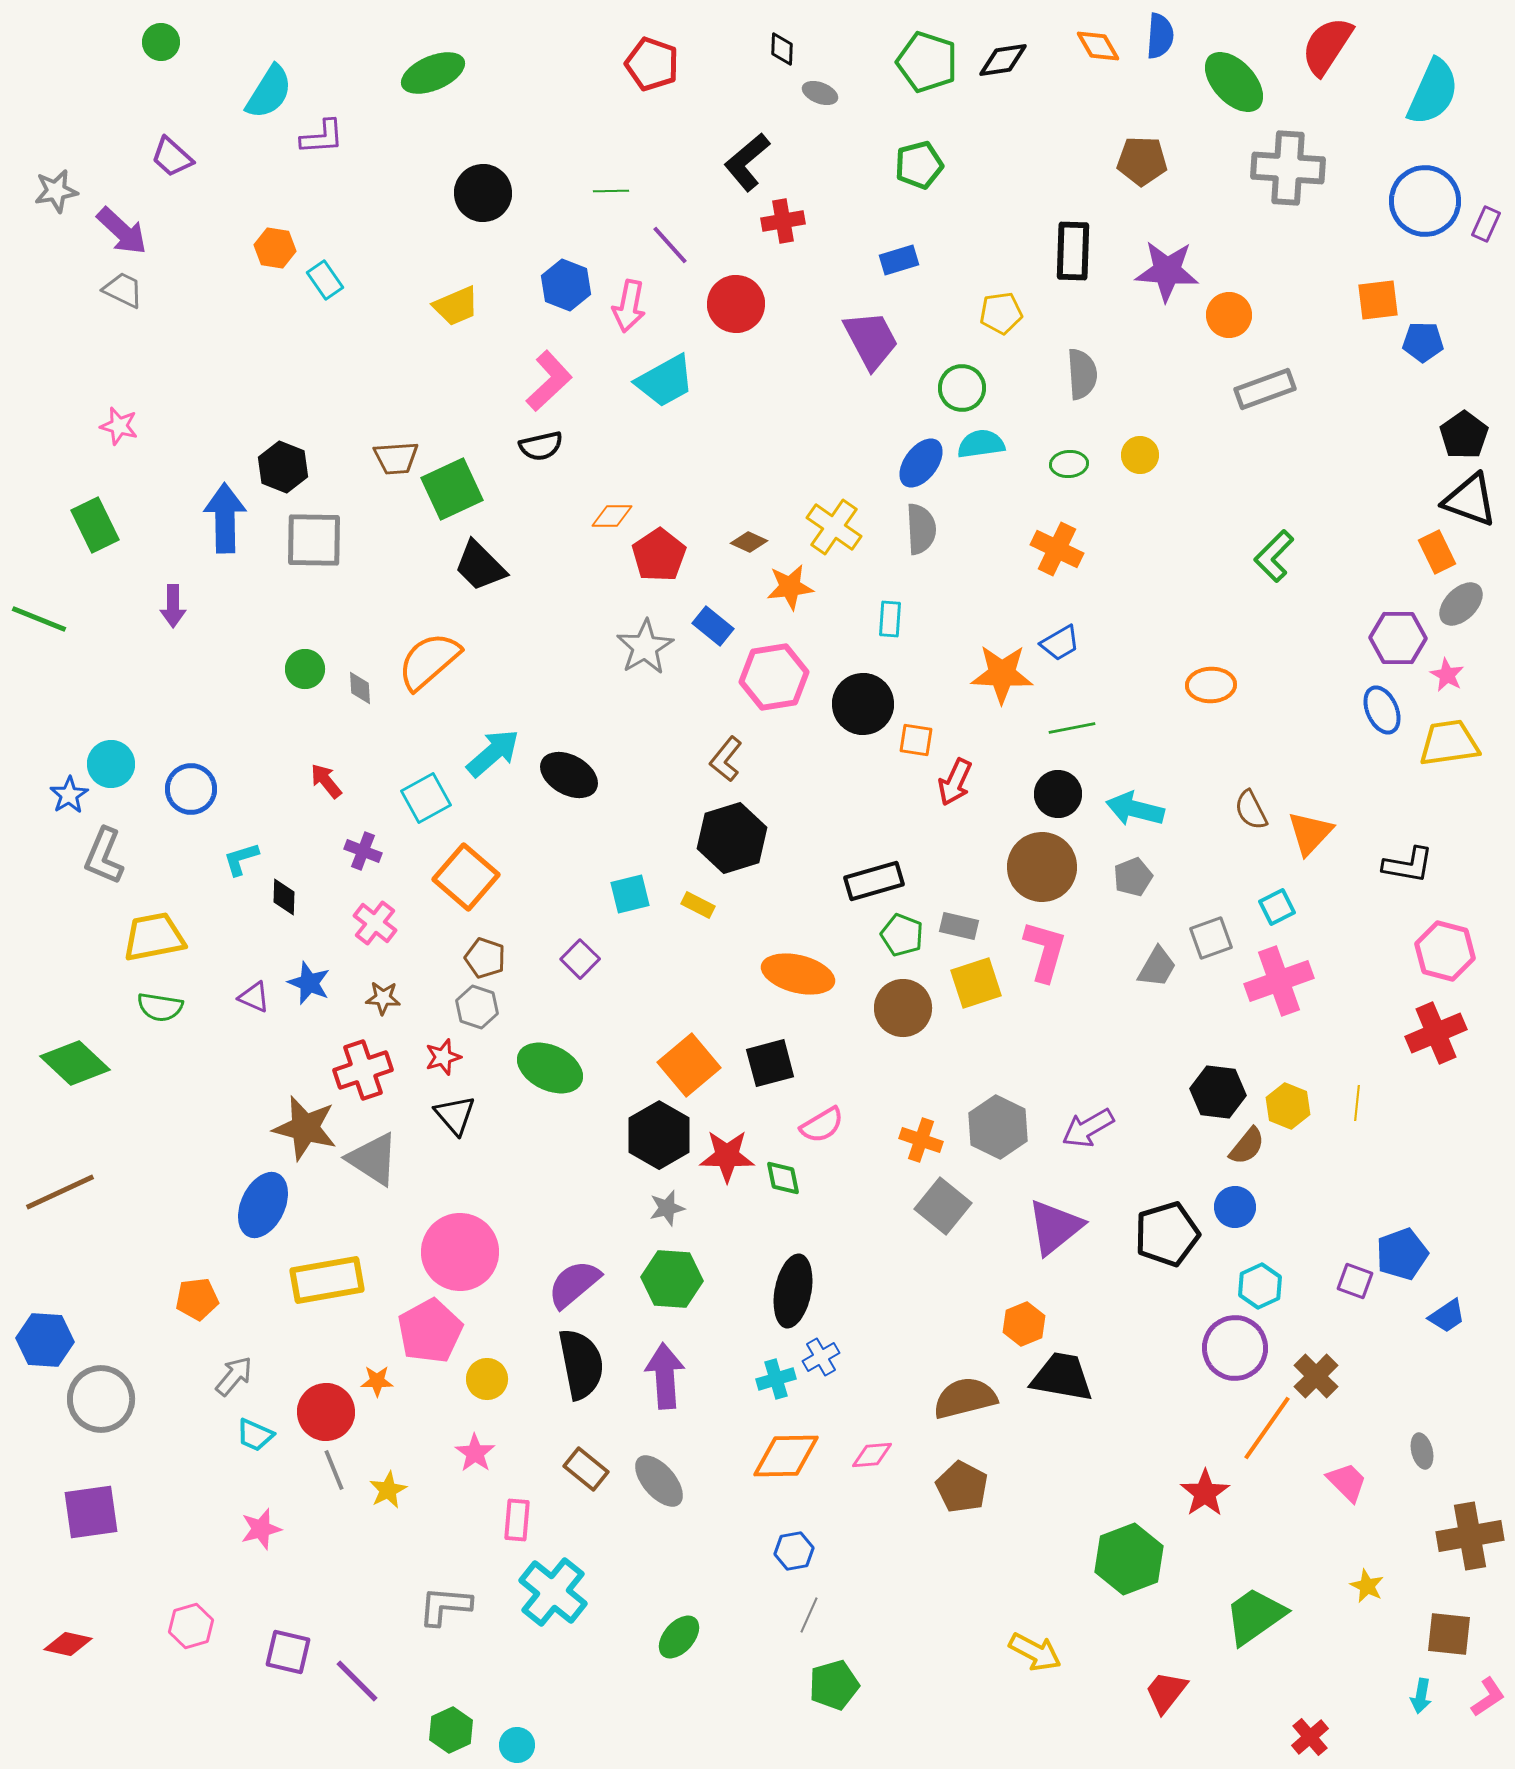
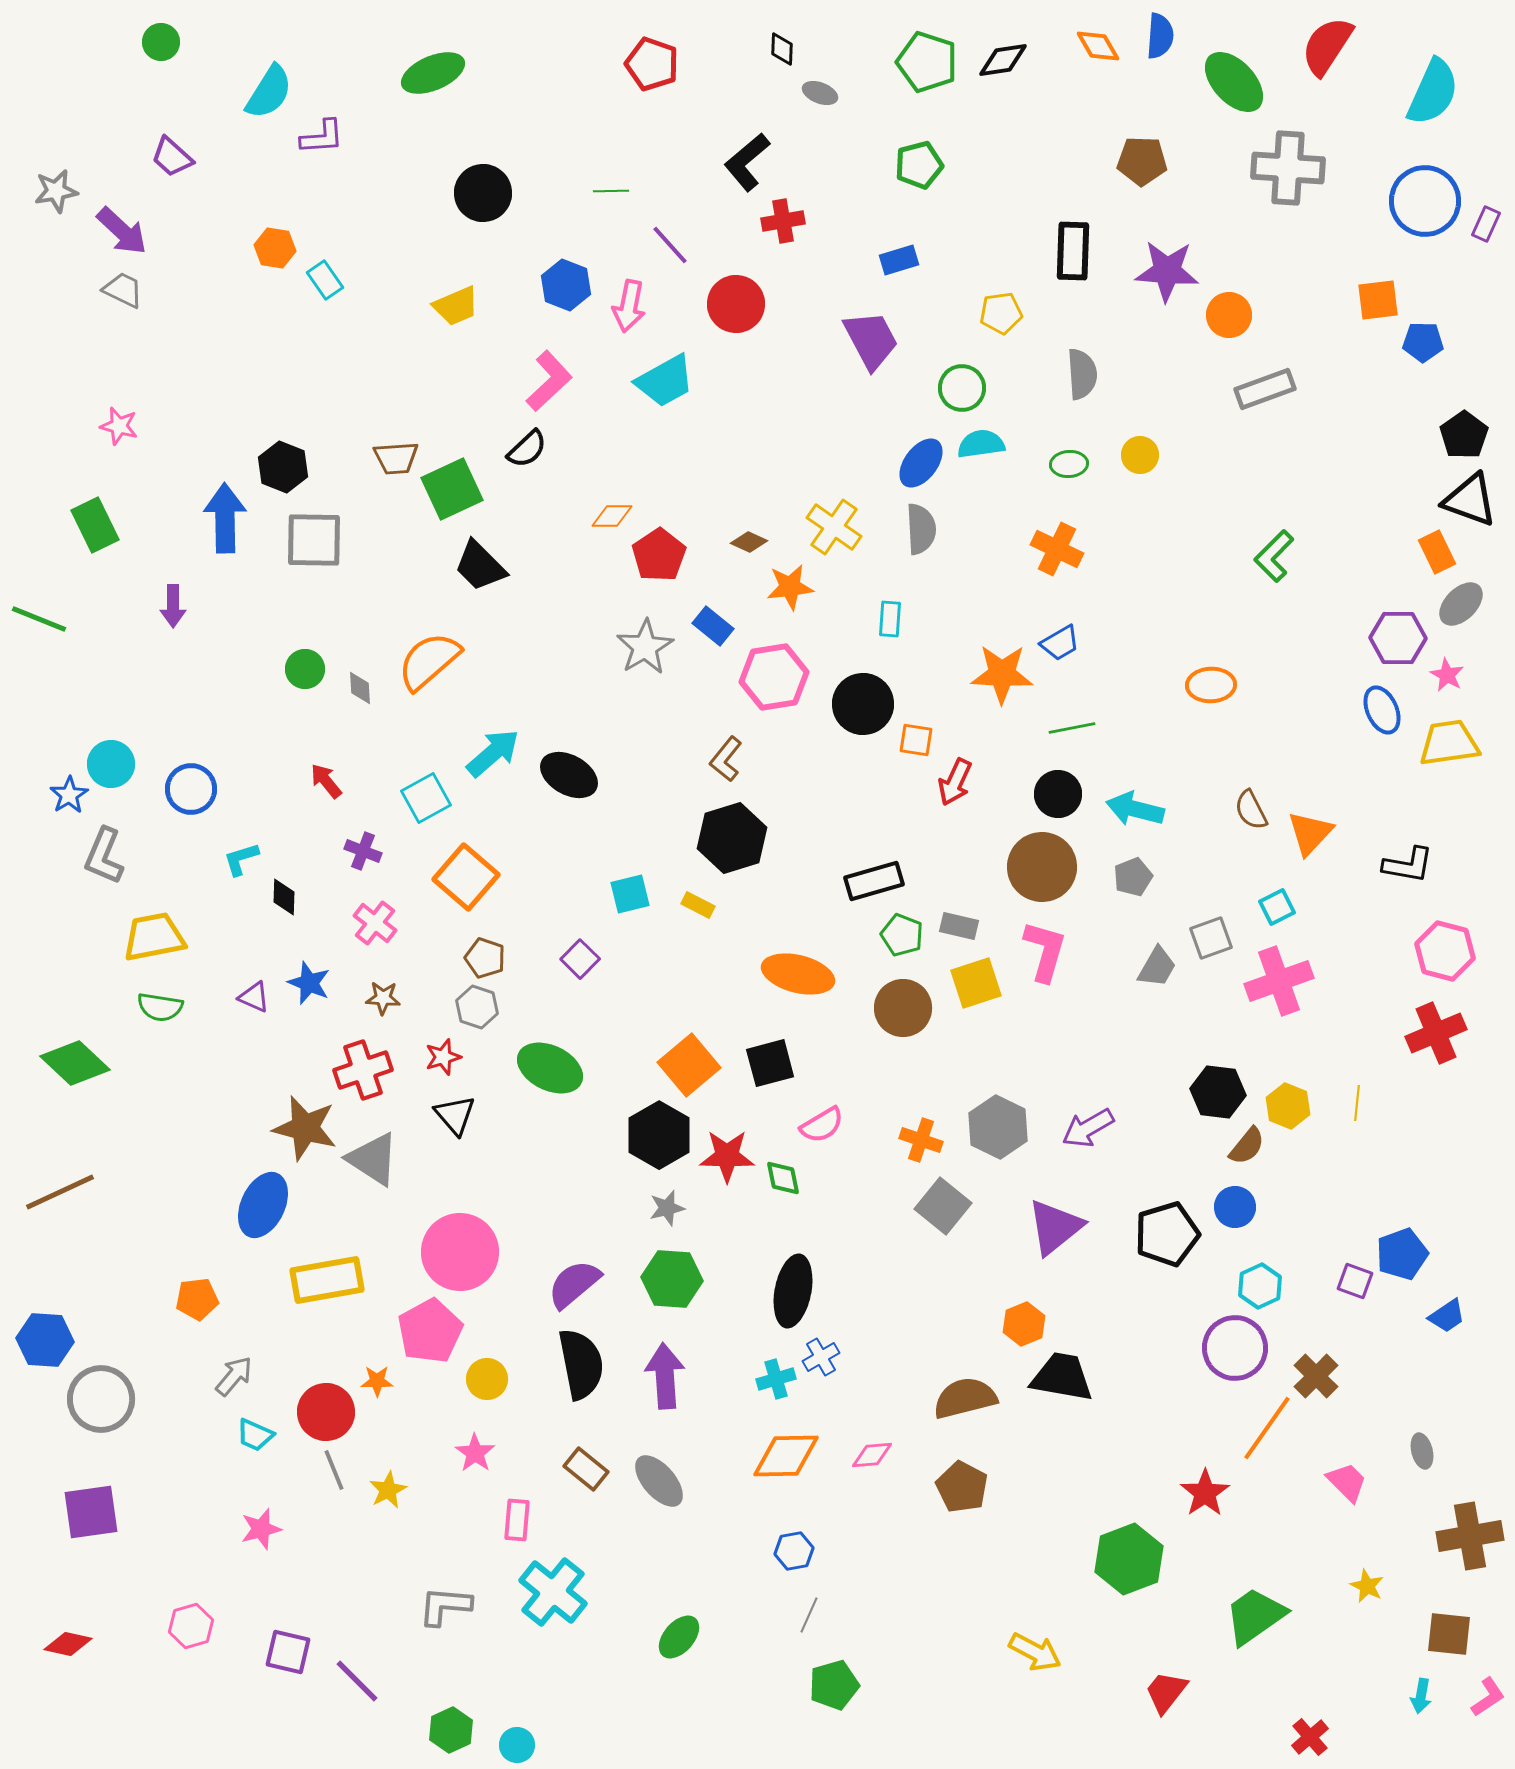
black semicircle at (541, 446): moved 14 px left, 3 px down; rotated 30 degrees counterclockwise
